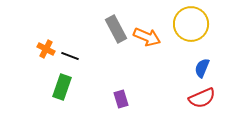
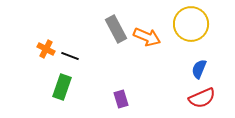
blue semicircle: moved 3 px left, 1 px down
